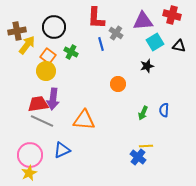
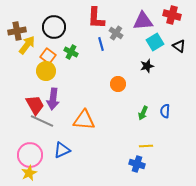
black triangle: rotated 24 degrees clockwise
red trapezoid: moved 3 px left, 1 px down; rotated 70 degrees clockwise
blue semicircle: moved 1 px right, 1 px down
blue cross: moved 1 px left, 7 px down; rotated 21 degrees counterclockwise
